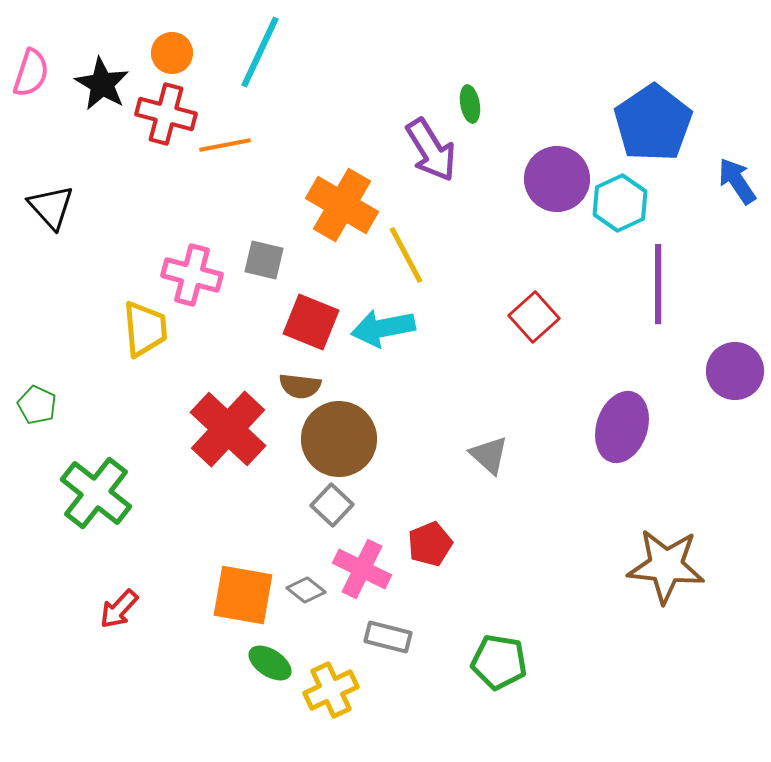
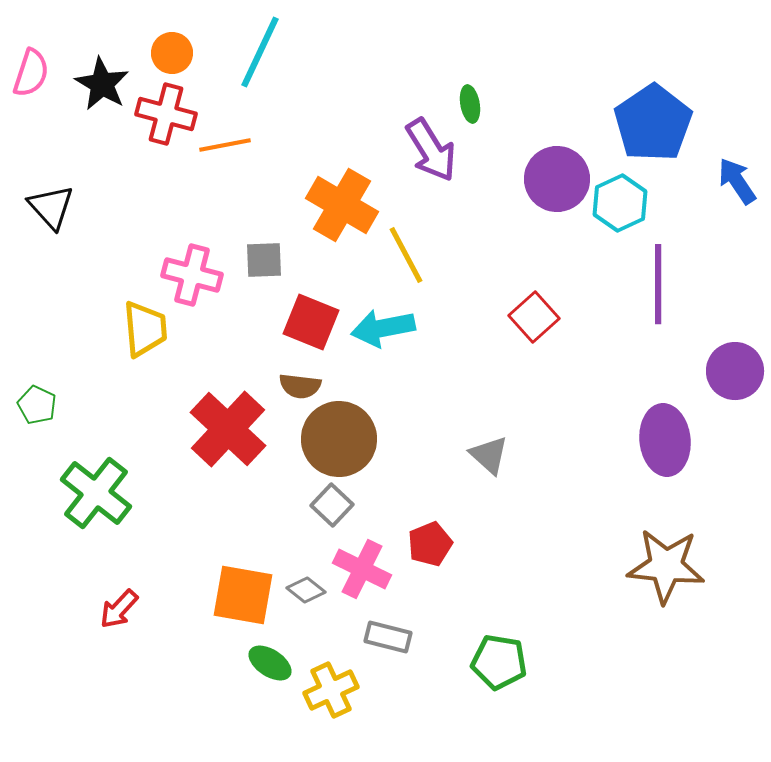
gray square at (264, 260): rotated 15 degrees counterclockwise
purple ellipse at (622, 427): moved 43 px right, 13 px down; rotated 24 degrees counterclockwise
